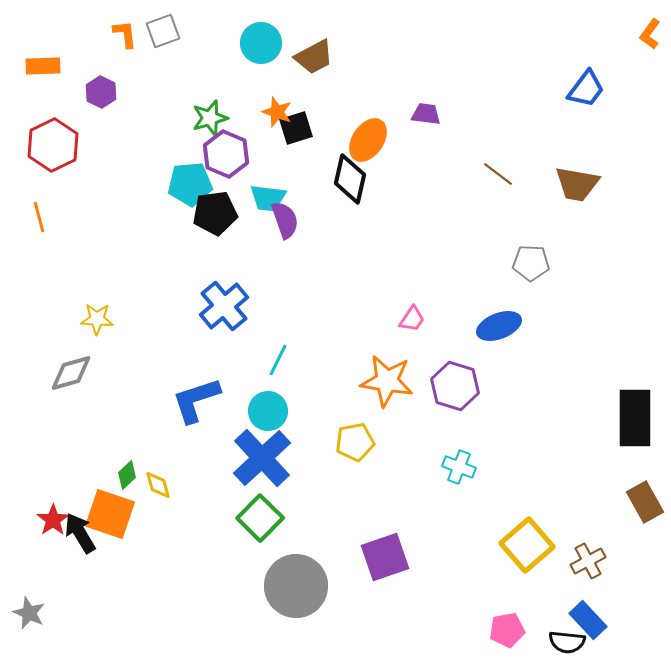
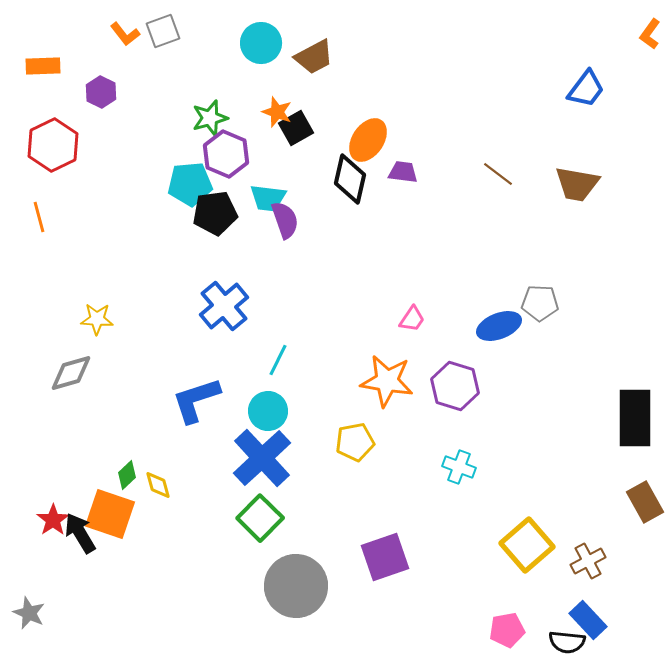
orange L-shape at (125, 34): rotated 148 degrees clockwise
purple trapezoid at (426, 114): moved 23 px left, 58 px down
black square at (296, 128): rotated 12 degrees counterclockwise
gray pentagon at (531, 263): moved 9 px right, 40 px down
